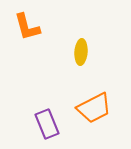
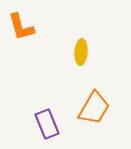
orange L-shape: moved 6 px left
orange trapezoid: rotated 33 degrees counterclockwise
